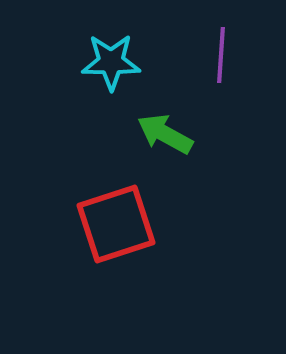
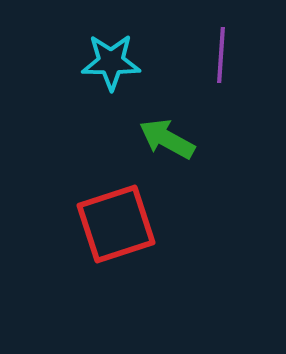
green arrow: moved 2 px right, 5 px down
